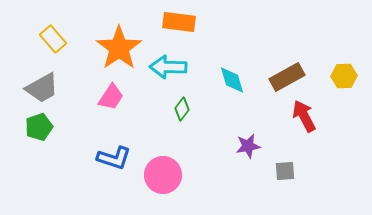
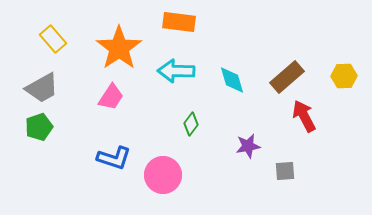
cyan arrow: moved 8 px right, 4 px down
brown rectangle: rotated 12 degrees counterclockwise
green diamond: moved 9 px right, 15 px down
